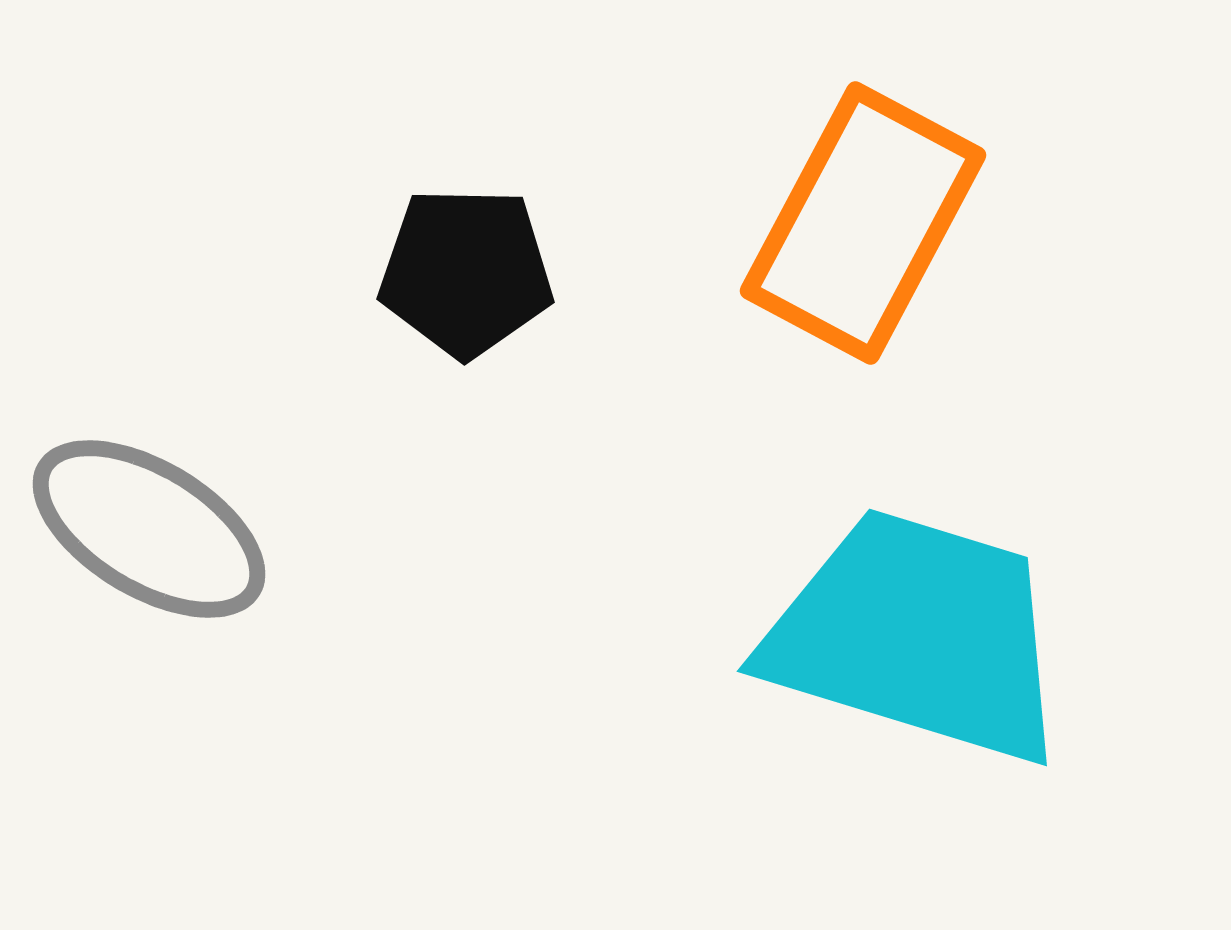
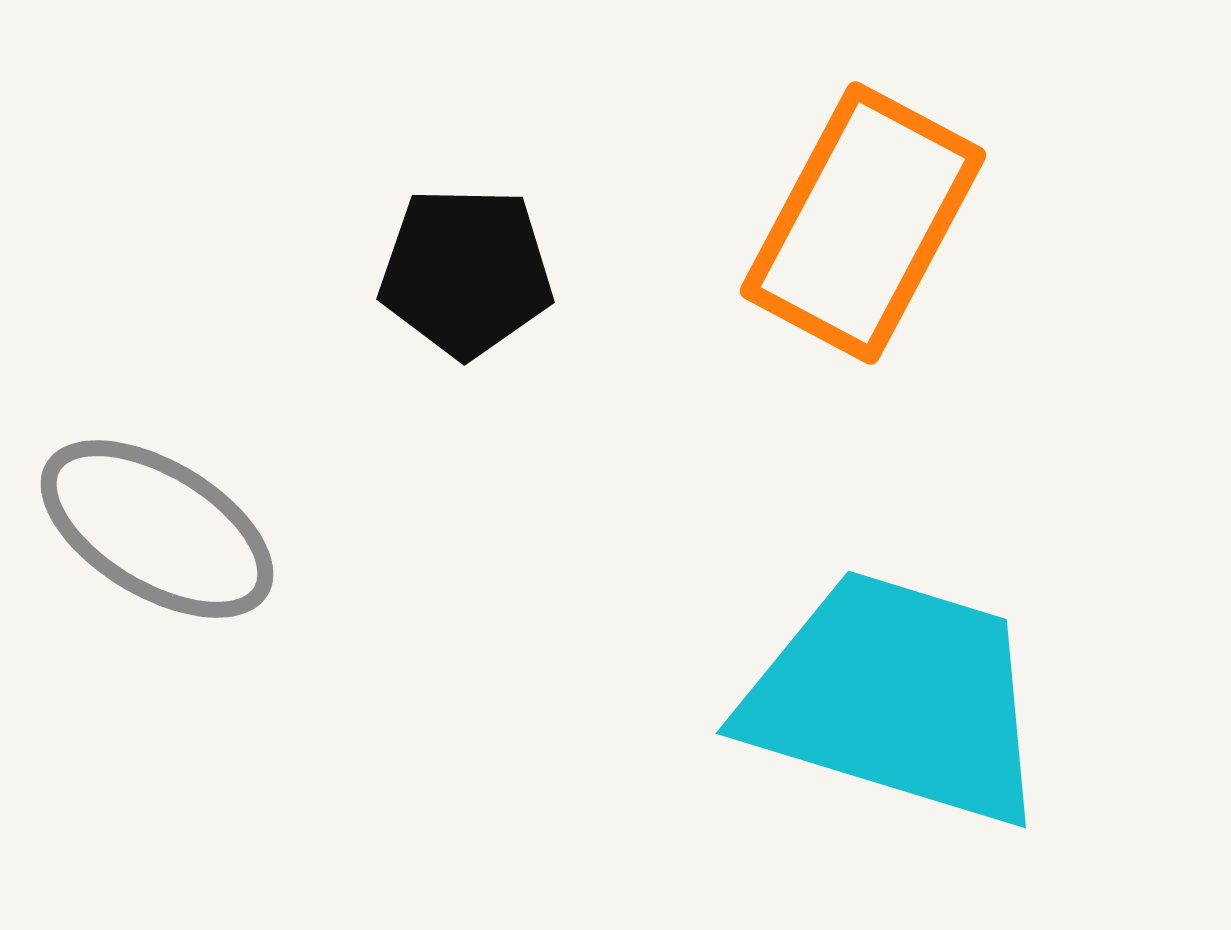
gray ellipse: moved 8 px right
cyan trapezoid: moved 21 px left, 62 px down
